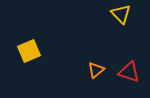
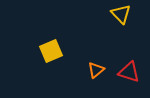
yellow square: moved 22 px right
